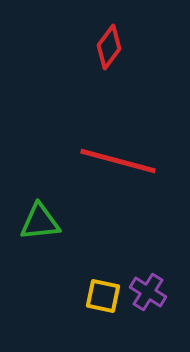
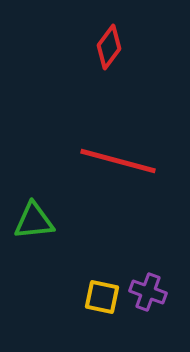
green triangle: moved 6 px left, 1 px up
purple cross: rotated 12 degrees counterclockwise
yellow square: moved 1 px left, 1 px down
